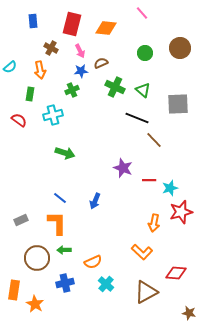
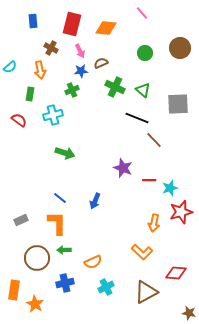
cyan cross at (106, 284): moved 3 px down; rotated 21 degrees clockwise
